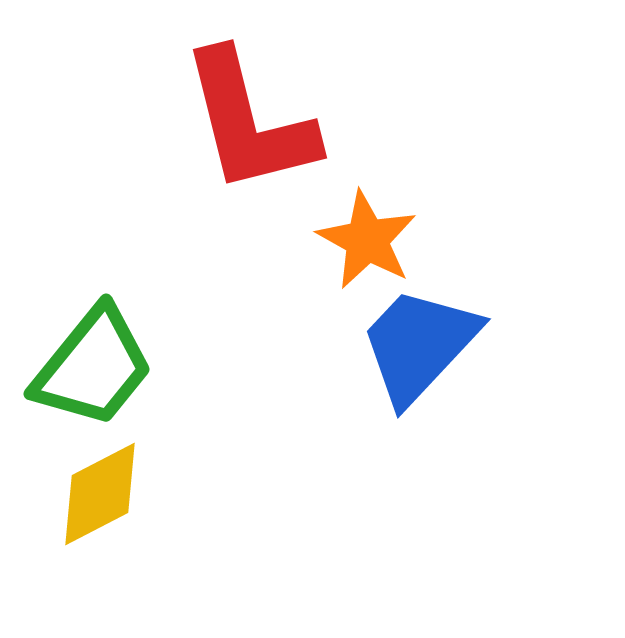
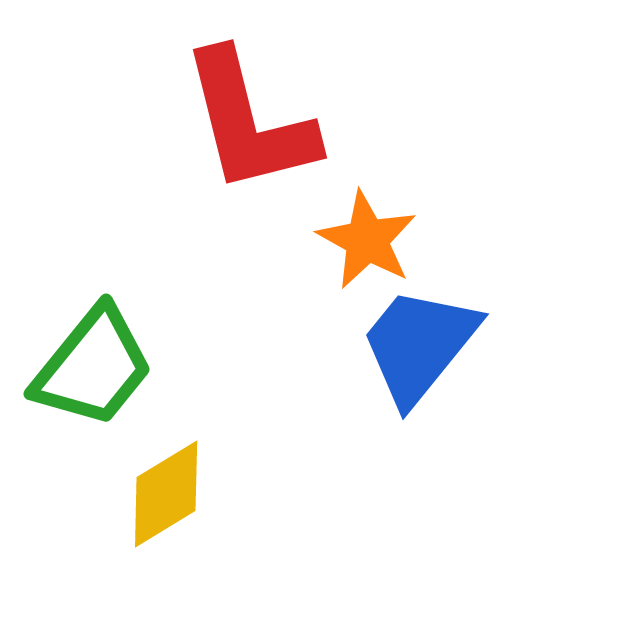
blue trapezoid: rotated 4 degrees counterclockwise
yellow diamond: moved 66 px right; rotated 4 degrees counterclockwise
